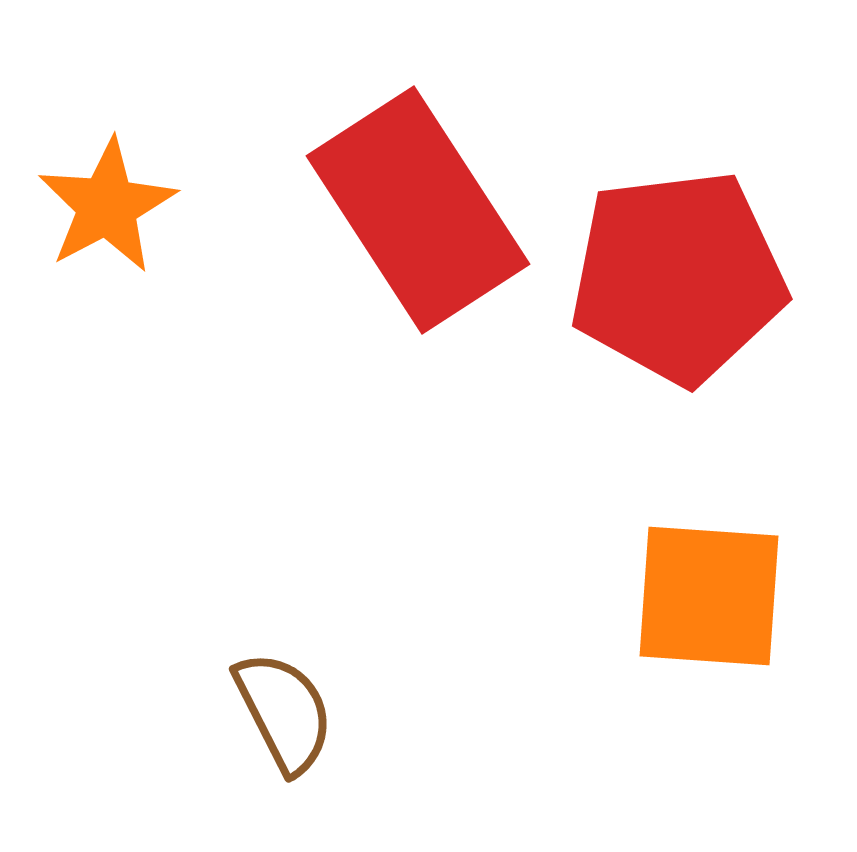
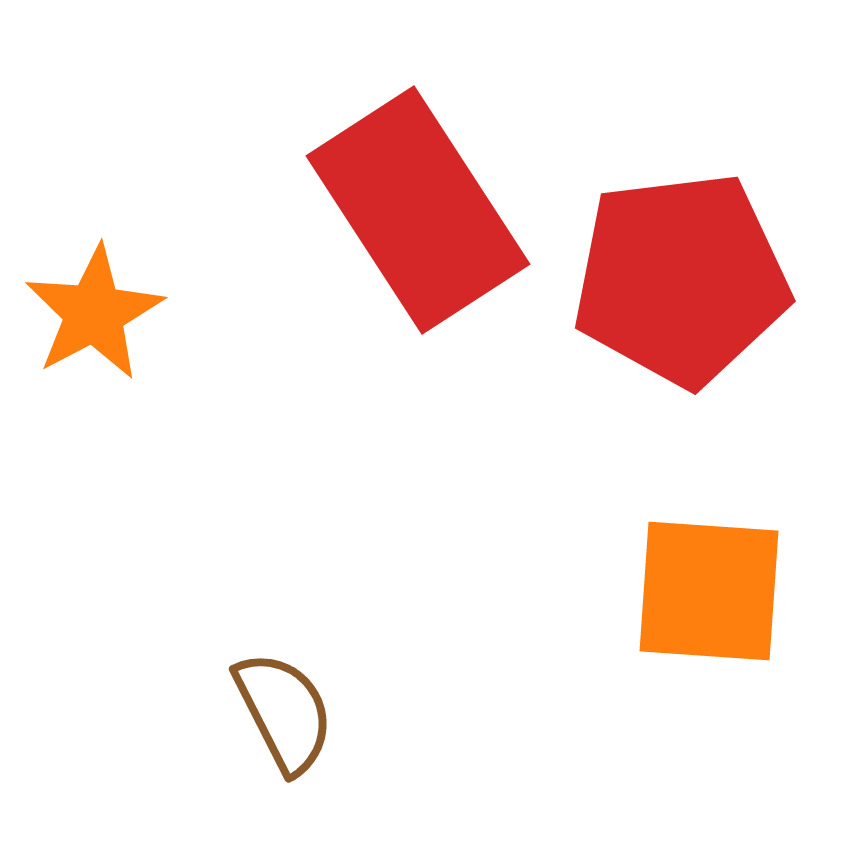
orange star: moved 13 px left, 107 px down
red pentagon: moved 3 px right, 2 px down
orange square: moved 5 px up
